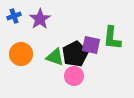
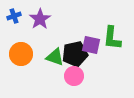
black pentagon: rotated 15 degrees clockwise
